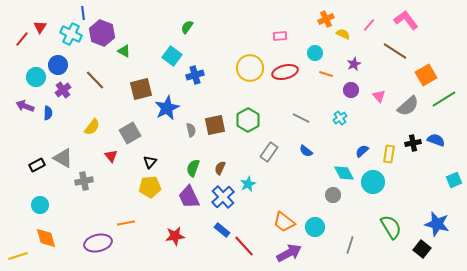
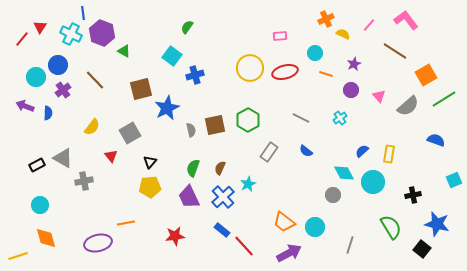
black cross at (413, 143): moved 52 px down
